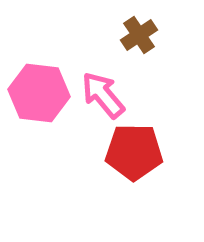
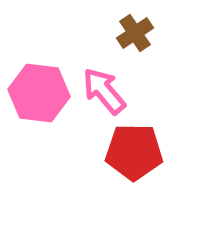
brown cross: moved 4 px left, 2 px up
pink arrow: moved 1 px right, 4 px up
